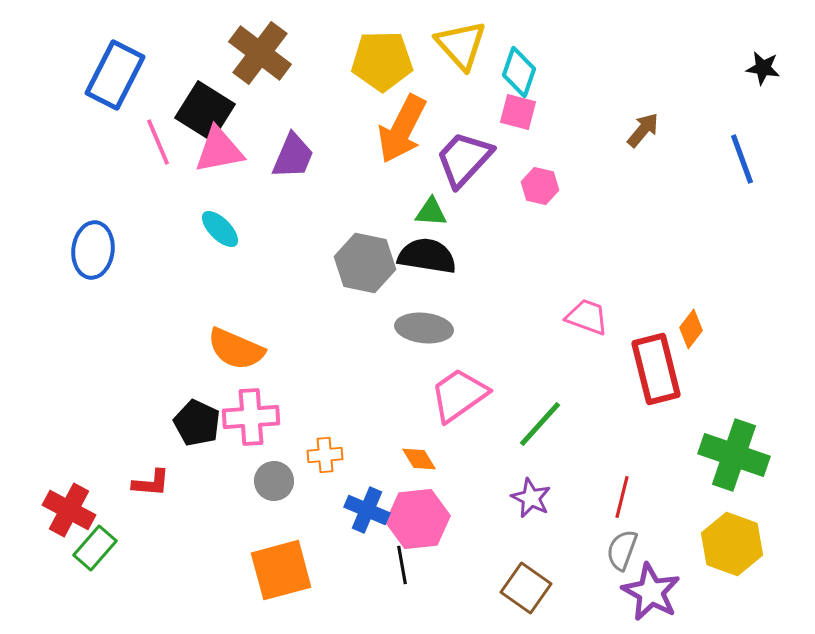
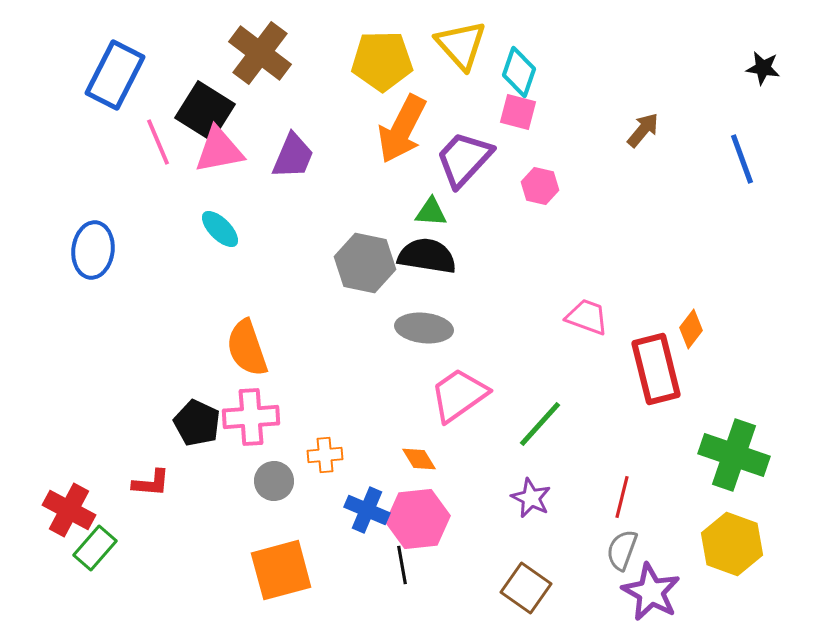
orange semicircle at (236, 349): moved 11 px right, 1 px up; rotated 48 degrees clockwise
